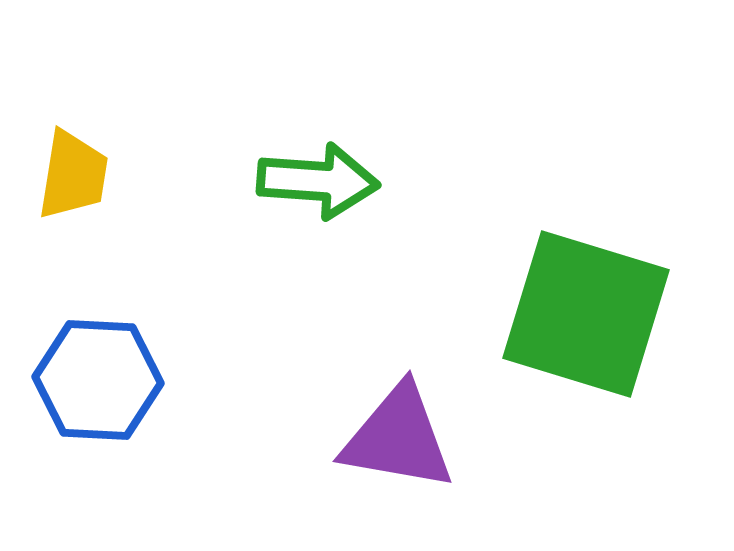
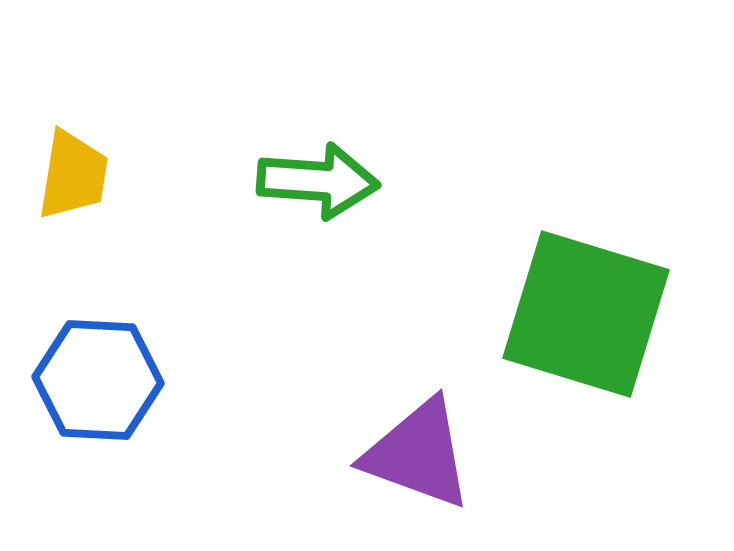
purple triangle: moved 20 px right, 16 px down; rotated 10 degrees clockwise
